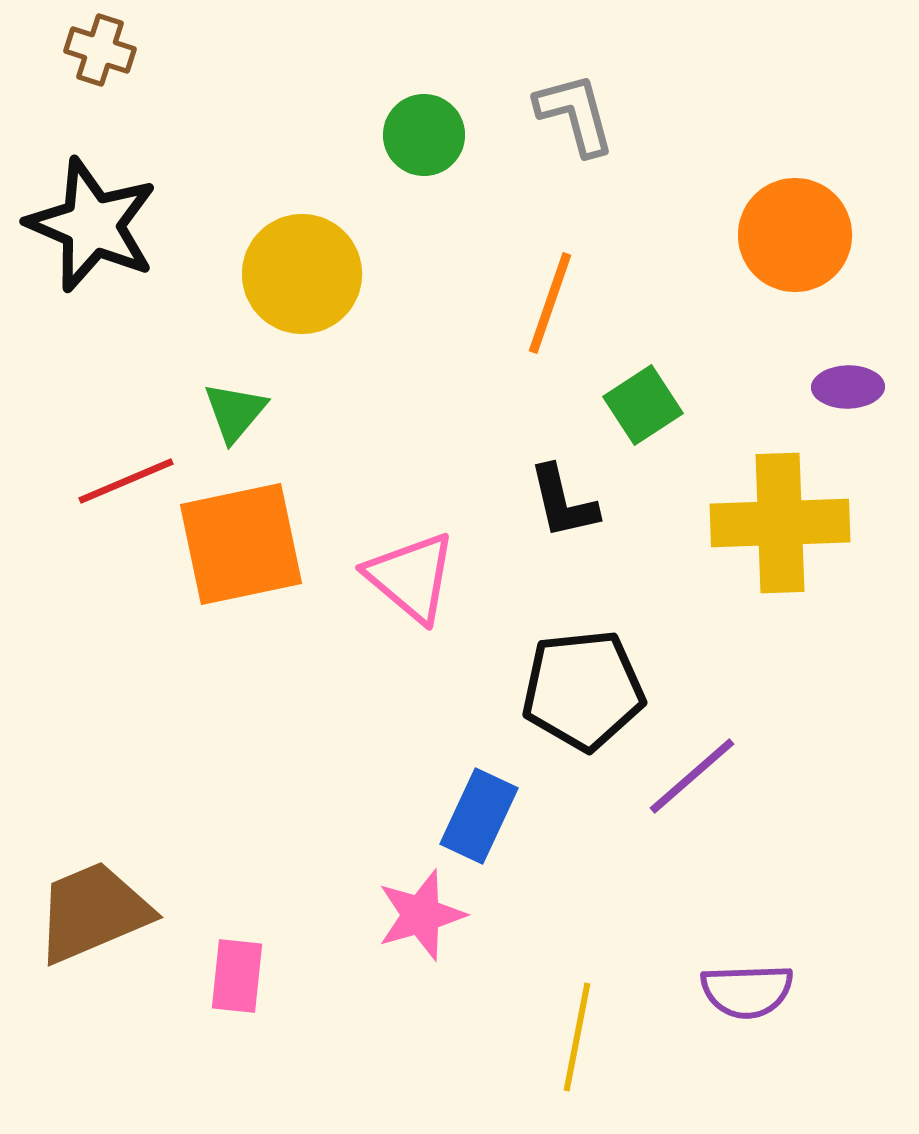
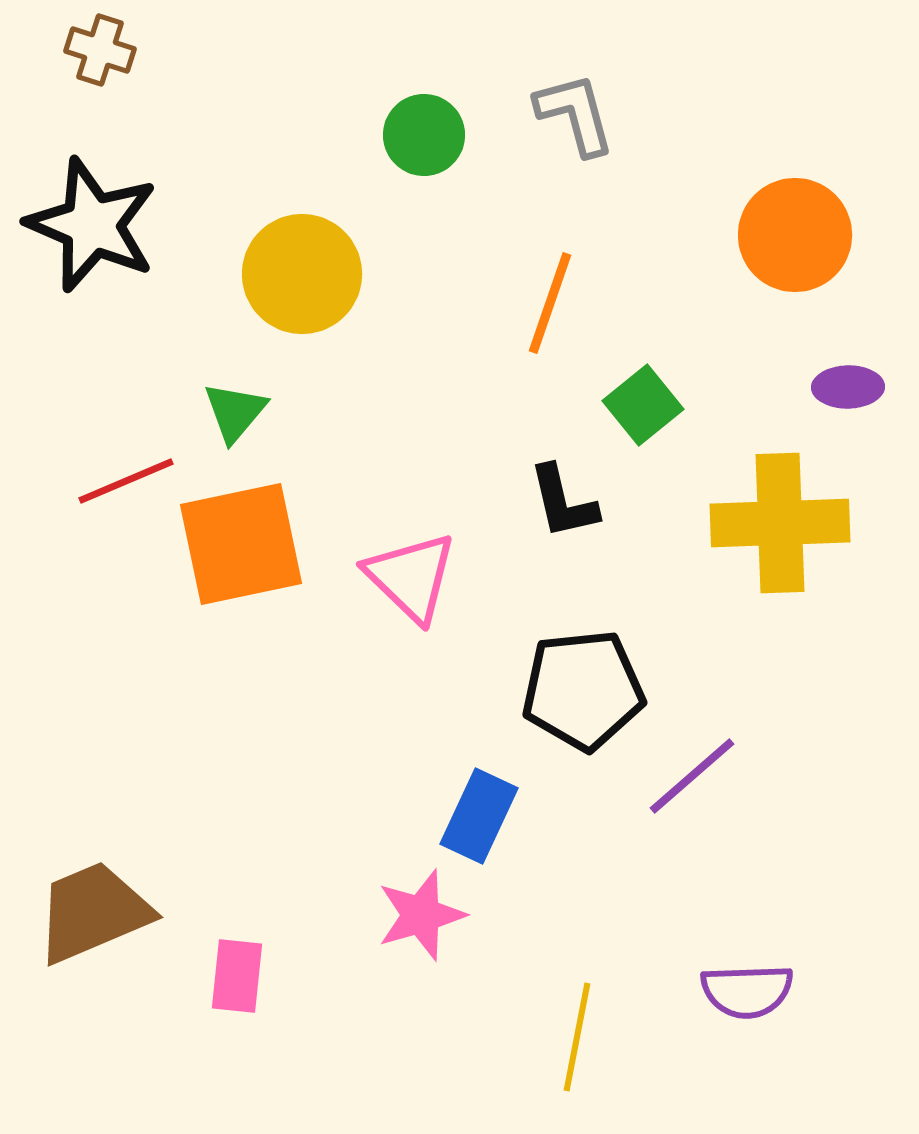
green square: rotated 6 degrees counterclockwise
pink triangle: rotated 4 degrees clockwise
